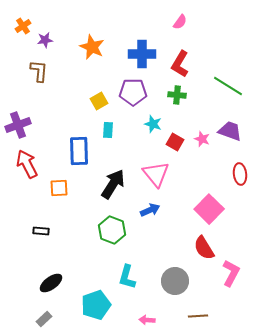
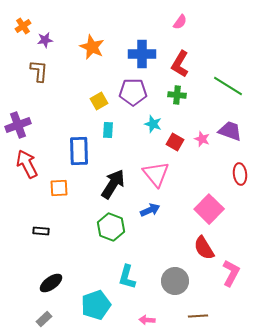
green hexagon: moved 1 px left, 3 px up
